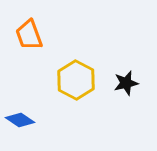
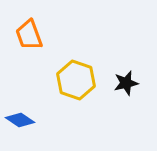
yellow hexagon: rotated 9 degrees counterclockwise
